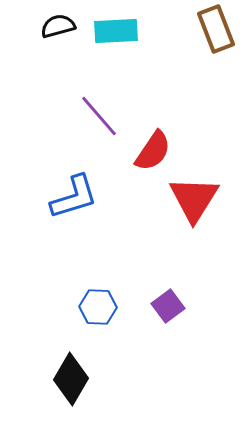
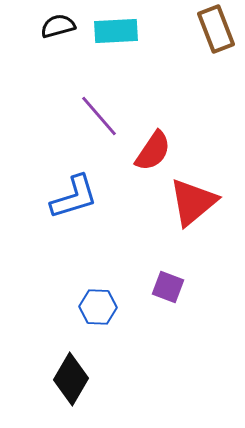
red triangle: moved 1 px left, 3 px down; rotated 18 degrees clockwise
purple square: moved 19 px up; rotated 32 degrees counterclockwise
